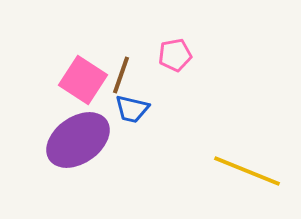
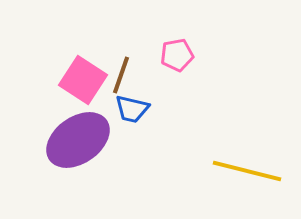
pink pentagon: moved 2 px right
yellow line: rotated 8 degrees counterclockwise
